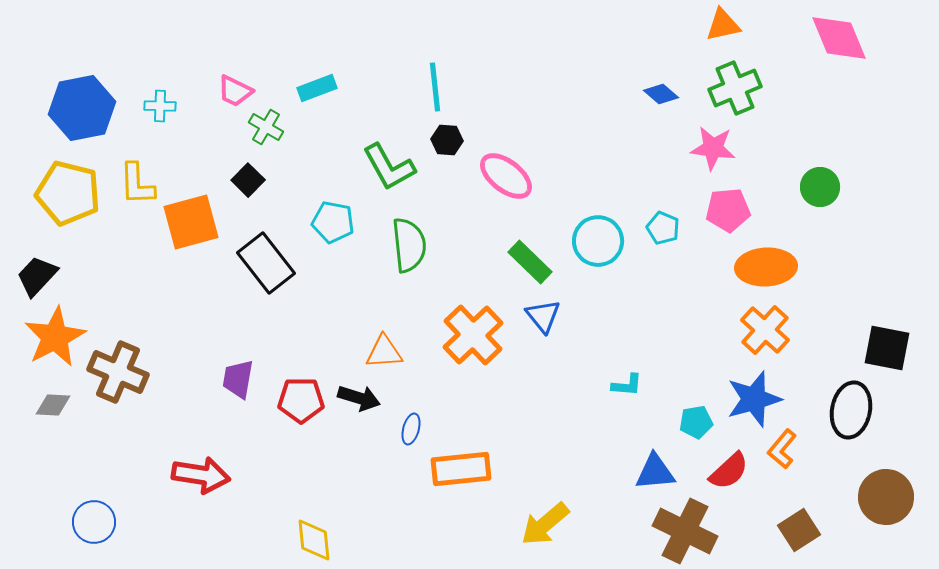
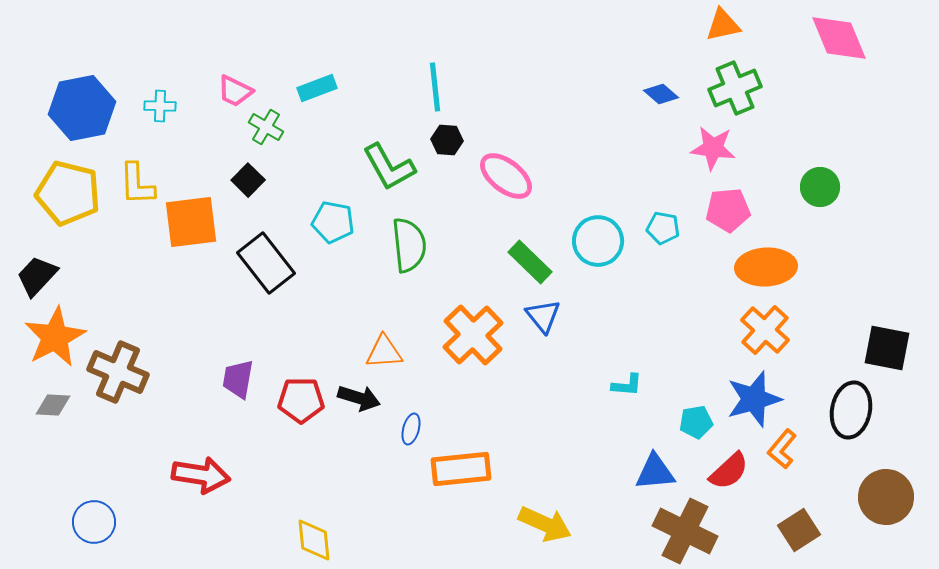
orange square at (191, 222): rotated 8 degrees clockwise
cyan pentagon at (663, 228): rotated 12 degrees counterclockwise
yellow arrow at (545, 524): rotated 116 degrees counterclockwise
